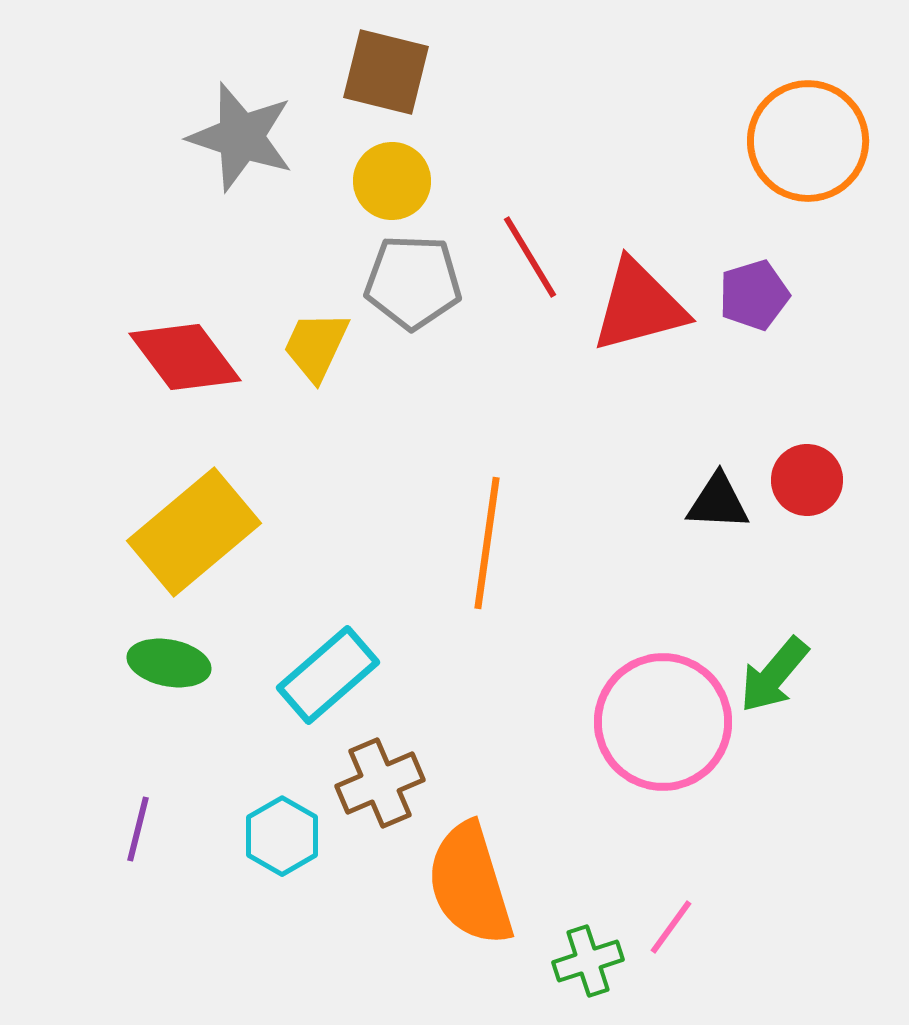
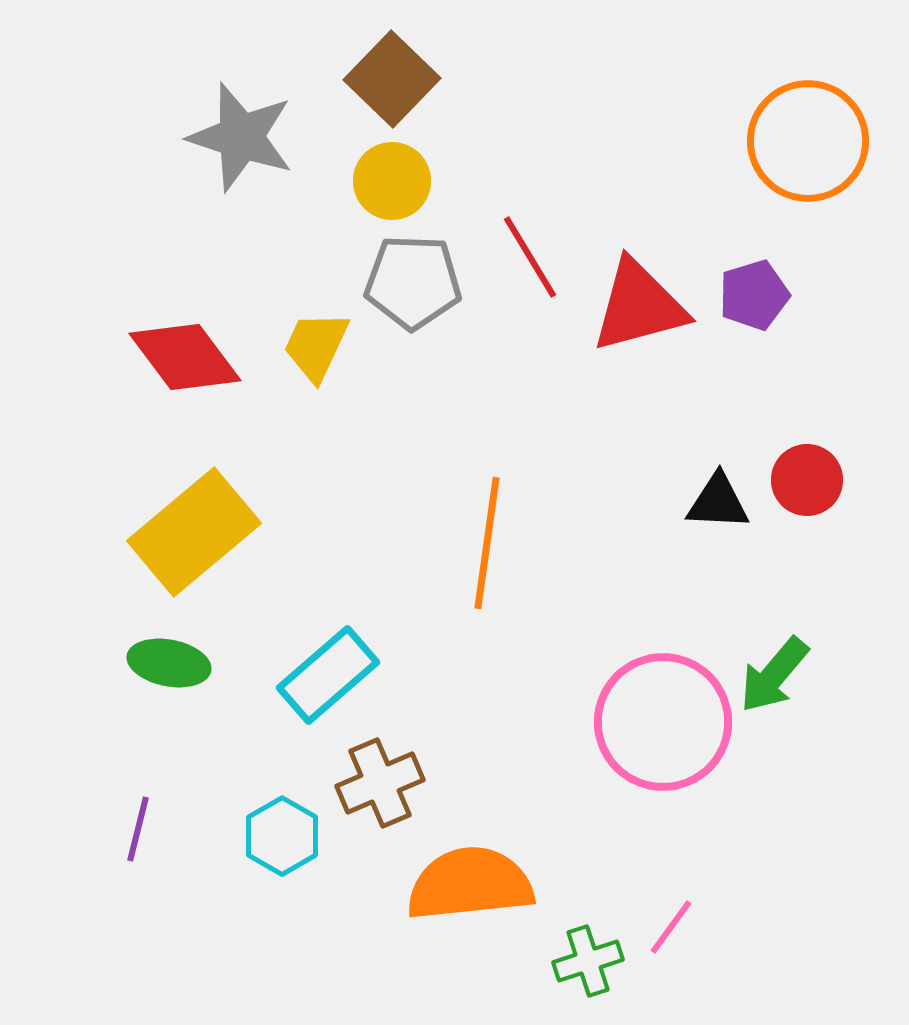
brown square: moved 6 px right, 7 px down; rotated 30 degrees clockwise
orange semicircle: rotated 101 degrees clockwise
